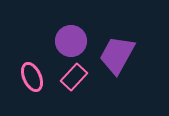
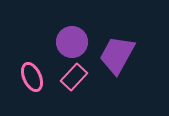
purple circle: moved 1 px right, 1 px down
